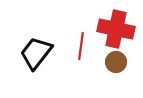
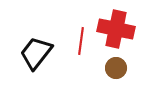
red line: moved 5 px up
brown circle: moved 6 px down
